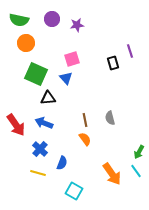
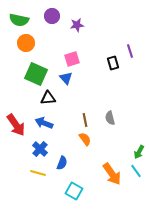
purple circle: moved 3 px up
